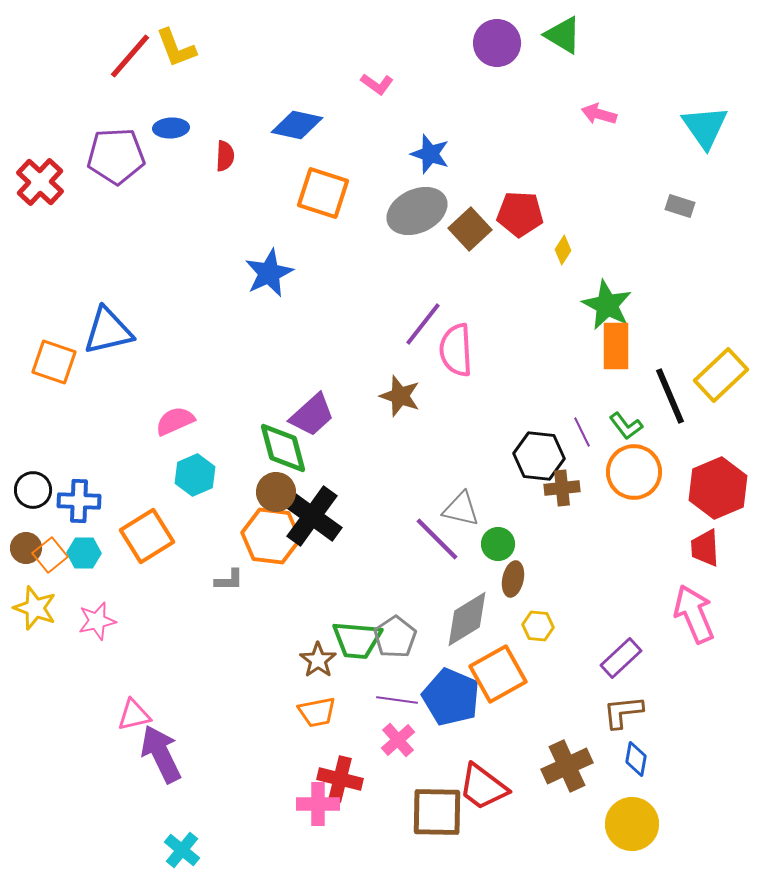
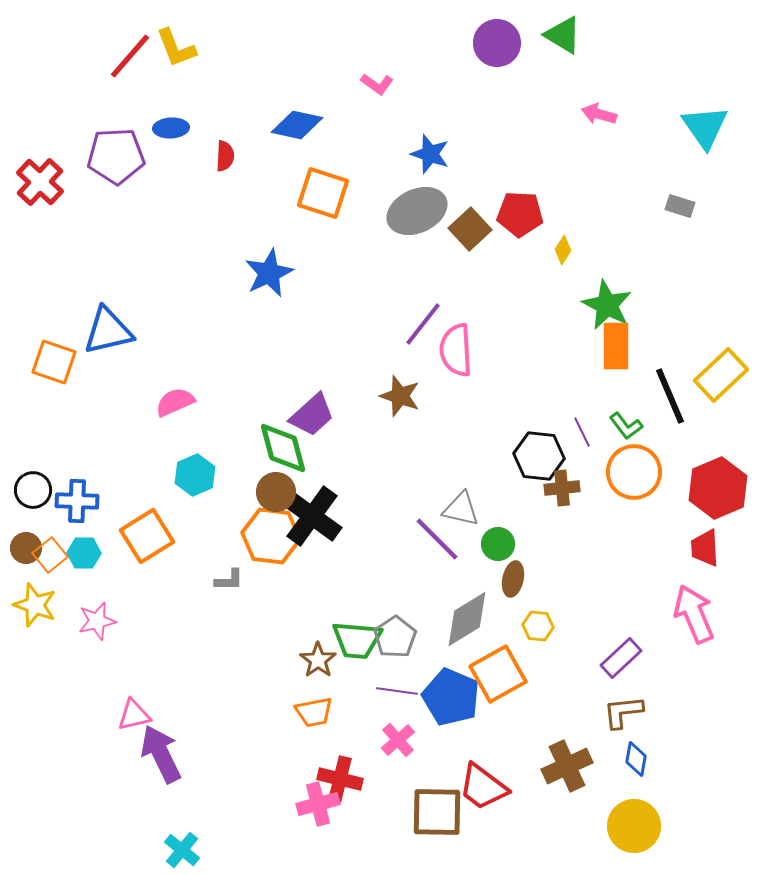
pink semicircle at (175, 421): moved 19 px up
blue cross at (79, 501): moved 2 px left
yellow star at (35, 608): moved 3 px up
purple line at (397, 700): moved 9 px up
orange trapezoid at (317, 712): moved 3 px left
pink cross at (318, 804): rotated 15 degrees counterclockwise
yellow circle at (632, 824): moved 2 px right, 2 px down
